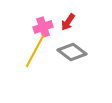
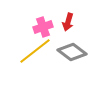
red arrow: rotated 18 degrees counterclockwise
yellow line: rotated 24 degrees clockwise
